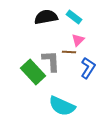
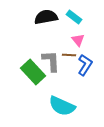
pink triangle: rotated 24 degrees counterclockwise
brown line: moved 3 px down
blue L-shape: moved 3 px left, 3 px up
